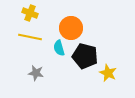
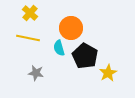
yellow cross: rotated 21 degrees clockwise
yellow line: moved 2 px left, 1 px down
black pentagon: rotated 15 degrees clockwise
yellow star: rotated 18 degrees clockwise
